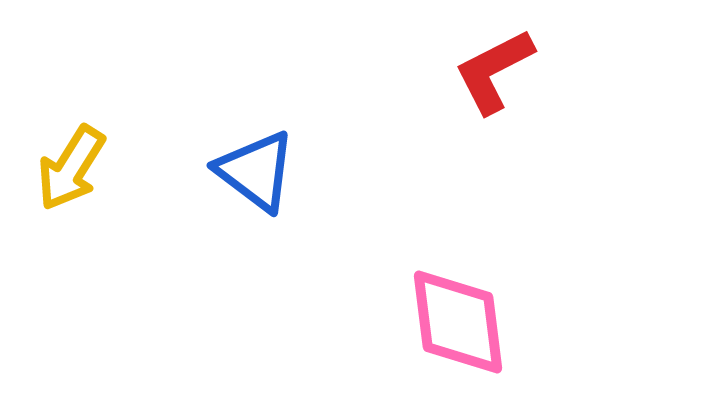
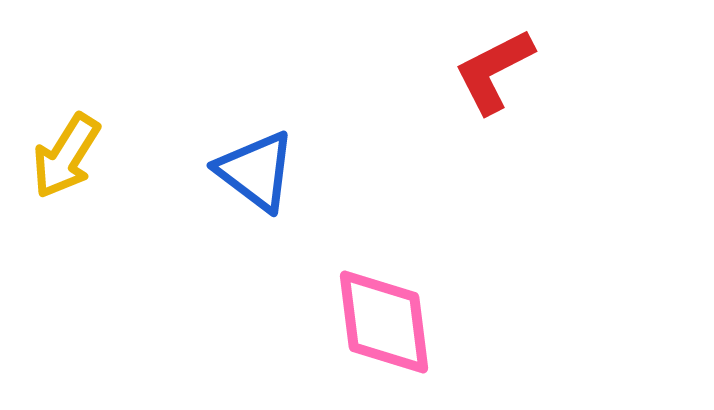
yellow arrow: moved 5 px left, 12 px up
pink diamond: moved 74 px left
